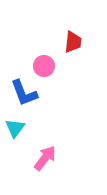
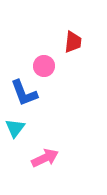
pink arrow: rotated 28 degrees clockwise
